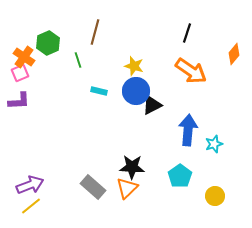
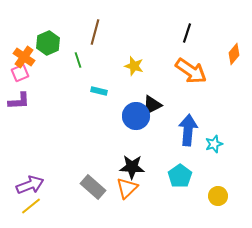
blue circle: moved 25 px down
yellow circle: moved 3 px right
